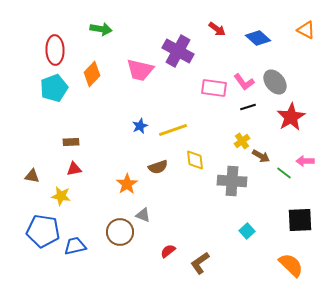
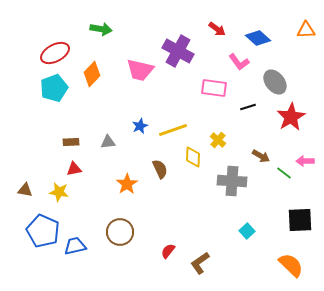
orange triangle: rotated 30 degrees counterclockwise
red ellipse: moved 3 px down; rotated 64 degrees clockwise
pink L-shape: moved 5 px left, 20 px up
yellow cross: moved 24 px left, 1 px up; rotated 14 degrees counterclockwise
yellow diamond: moved 2 px left, 3 px up; rotated 10 degrees clockwise
brown semicircle: moved 2 px right, 2 px down; rotated 96 degrees counterclockwise
brown triangle: moved 7 px left, 14 px down
yellow star: moved 2 px left, 4 px up
gray triangle: moved 35 px left, 73 px up; rotated 28 degrees counterclockwise
blue pentagon: rotated 16 degrees clockwise
red semicircle: rotated 14 degrees counterclockwise
